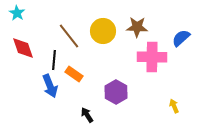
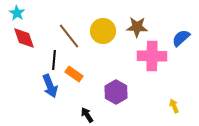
red diamond: moved 1 px right, 10 px up
pink cross: moved 1 px up
